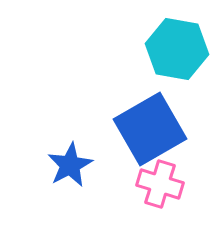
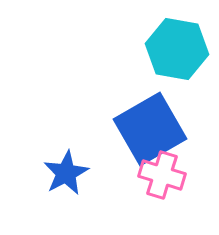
blue star: moved 4 px left, 8 px down
pink cross: moved 2 px right, 9 px up
